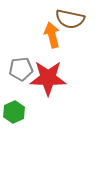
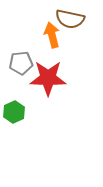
gray pentagon: moved 6 px up
